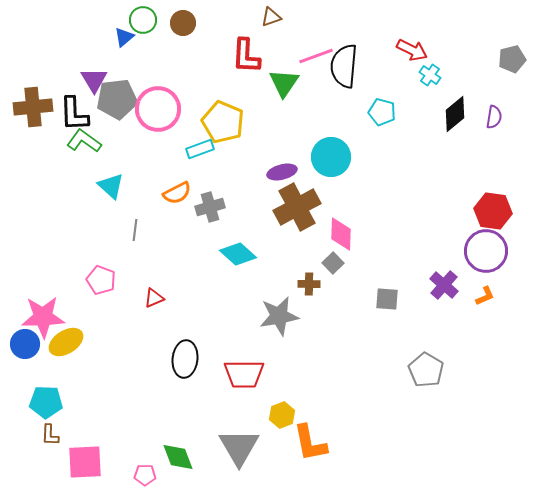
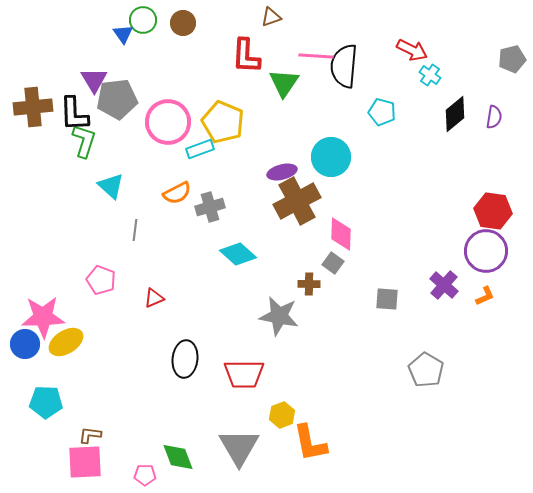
blue triangle at (124, 37): moved 1 px left, 3 px up; rotated 25 degrees counterclockwise
pink line at (316, 56): rotated 24 degrees clockwise
pink circle at (158, 109): moved 10 px right, 13 px down
green L-shape at (84, 141): rotated 72 degrees clockwise
brown cross at (297, 207): moved 6 px up
gray square at (333, 263): rotated 10 degrees counterclockwise
gray star at (279, 316): rotated 21 degrees clockwise
brown L-shape at (50, 435): moved 40 px right; rotated 95 degrees clockwise
